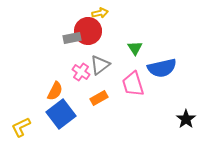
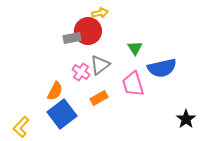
blue square: moved 1 px right
yellow L-shape: rotated 20 degrees counterclockwise
